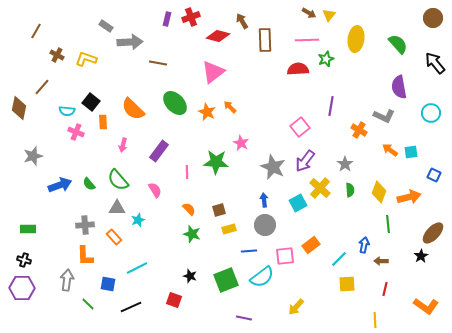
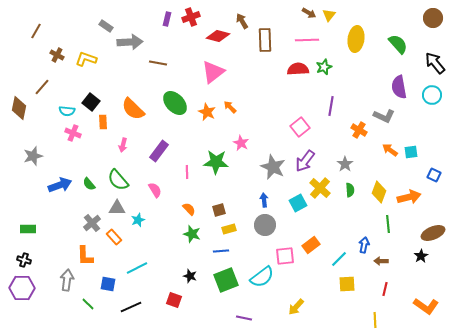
green star at (326, 59): moved 2 px left, 8 px down
cyan circle at (431, 113): moved 1 px right, 18 px up
pink cross at (76, 132): moved 3 px left, 1 px down
gray cross at (85, 225): moved 7 px right, 2 px up; rotated 36 degrees counterclockwise
brown ellipse at (433, 233): rotated 25 degrees clockwise
blue line at (249, 251): moved 28 px left
